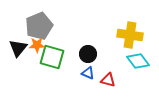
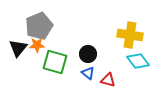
green square: moved 3 px right, 5 px down
blue triangle: rotated 16 degrees clockwise
